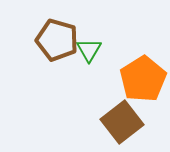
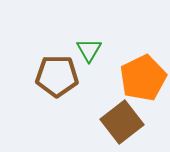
brown pentagon: moved 36 px down; rotated 15 degrees counterclockwise
orange pentagon: moved 1 px up; rotated 6 degrees clockwise
